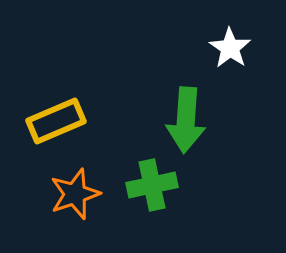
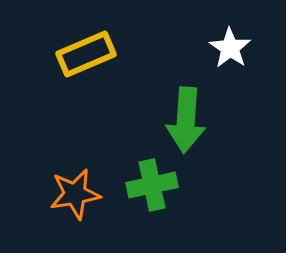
yellow rectangle: moved 30 px right, 67 px up
orange star: rotated 9 degrees clockwise
